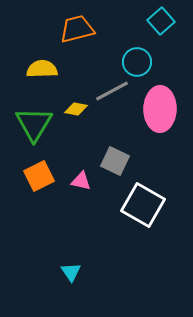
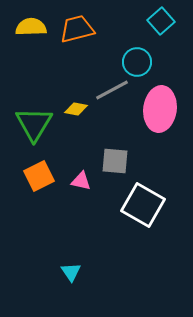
yellow semicircle: moved 11 px left, 42 px up
gray line: moved 1 px up
pink ellipse: rotated 6 degrees clockwise
gray square: rotated 20 degrees counterclockwise
